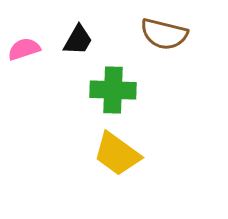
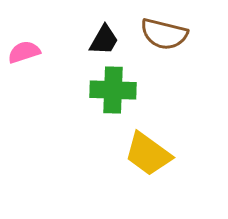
black trapezoid: moved 26 px right
pink semicircle: moved 3 px down
yellow trapezoid: moved 31 px right
